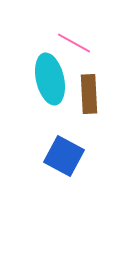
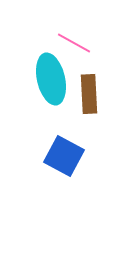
cyan ellipse: moved 1 px right
